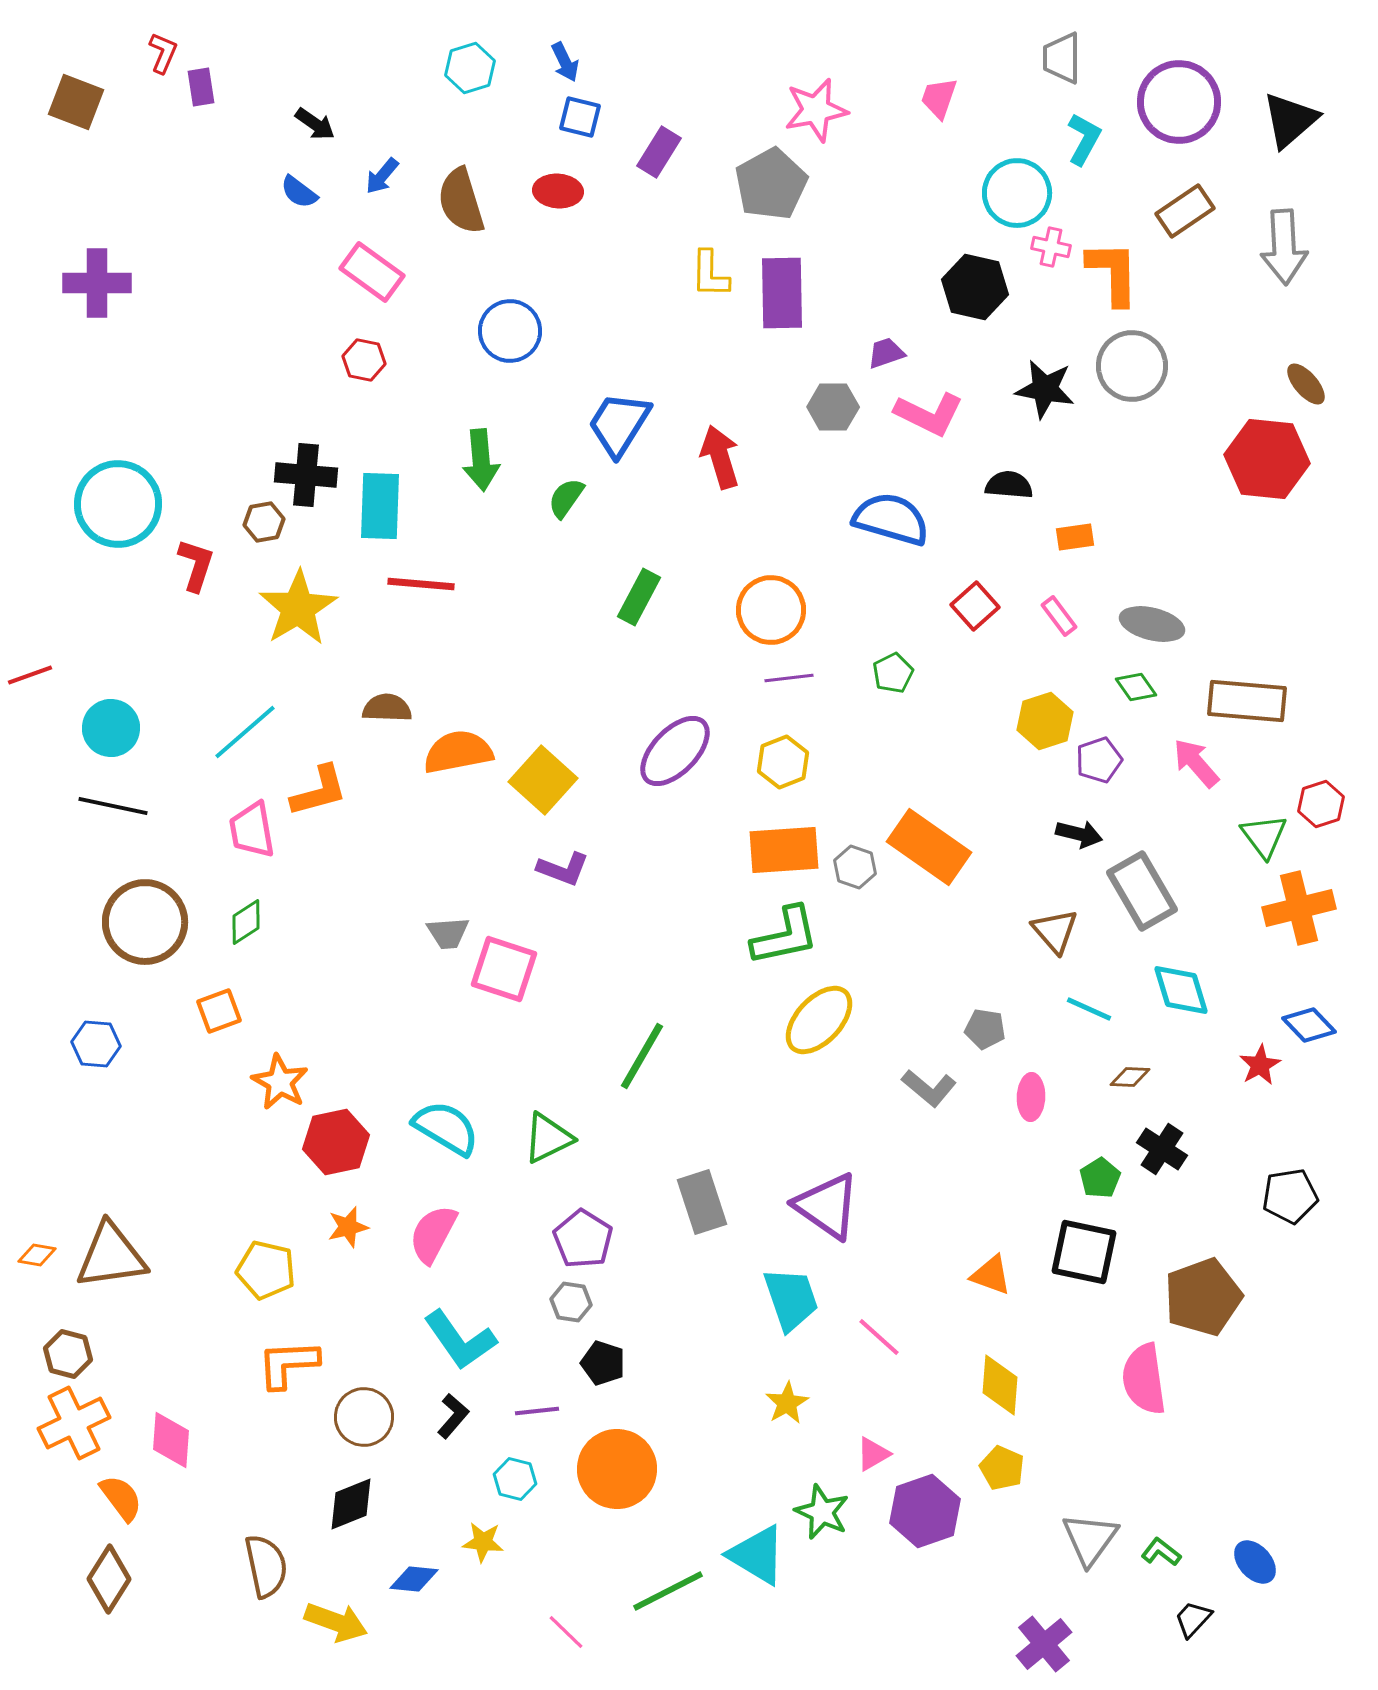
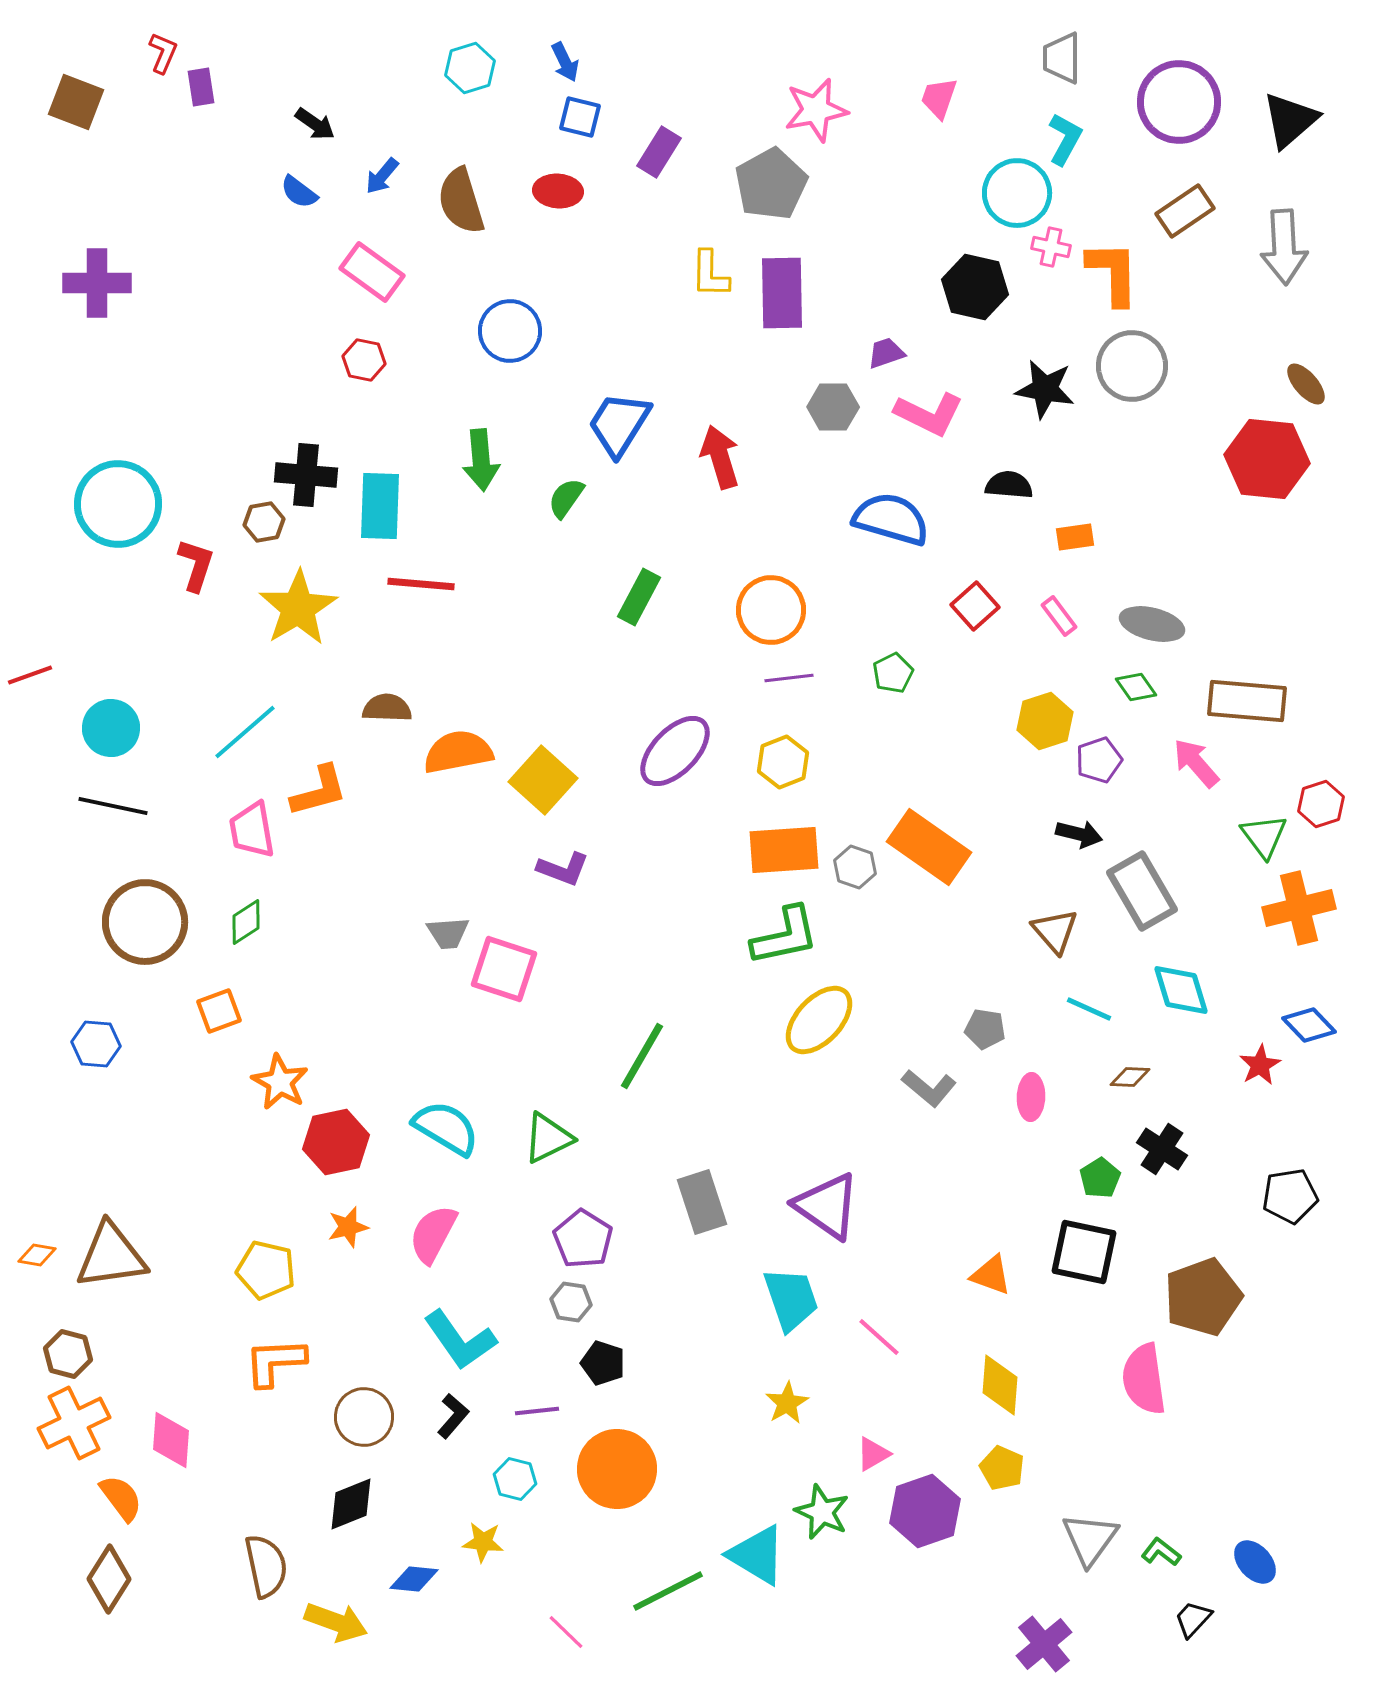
cyan L-shape at (1084, 139): moved 19 px left
orange L-shape at (288, 1364): moved 13 px left, 2 px up
